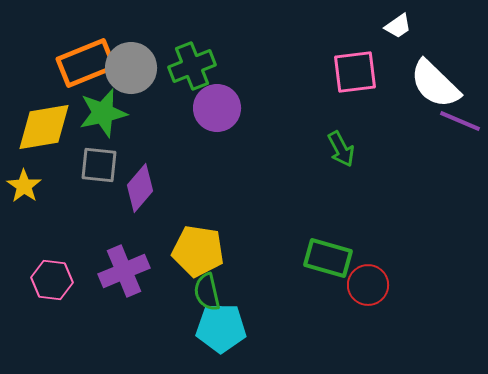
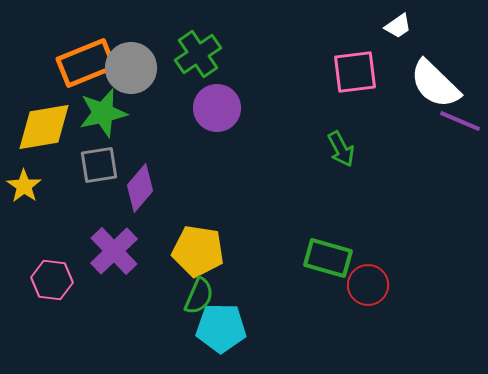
green cross: moved 6 px right, 12 px up; rotated 12 degrees counterclockwise
gray square: rotated 15 degrees counterclockwise
purple cross: moved 10 px left, 20 px up; rotated 21 degrees counterclockwise
green semicircle: moved 8 px left, 4 px down; rotated 144 degrees counterclockwise
